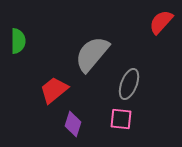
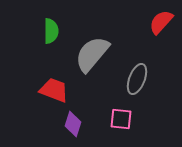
green semicircle: moved 33 px right, 10 px up
gray ellipse: moved 8 px right, 5 px up
red trapezoid: rotated 60 degrees clockwise
